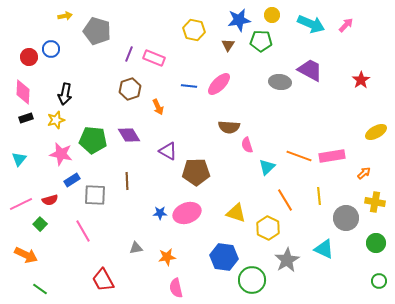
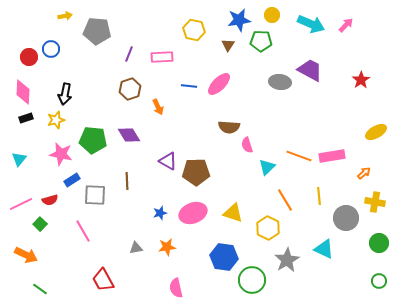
gray pentagon at (97, 31): rotated 12 degrees counterclockwise
pink rectangle at (154, 58): moved 8 px right, 1 px up; rotated 25 degrees counterclockwise
purple triangle at (168, 151): moved 10 px down
blue star at (160, 213): rotated 16 degrees counterclockwise
pink ellipse at (187, 213): moved 6 px right
yellow triangle at (236, 213): moved 3 px left
green circle at (376, 243): moved 3 px right
orange star at (167, 257): moved 10 px up
